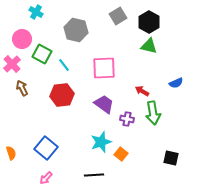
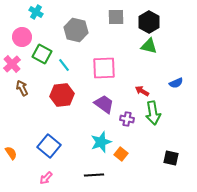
gray square: moved 2 px left, 1 px down; rotated 30 degrees clockwise
pink circle: moved 2 px up
blue square: moved 3 px right, 2 px up
orange semicircle: rotated 16 degrees counterclockwise
